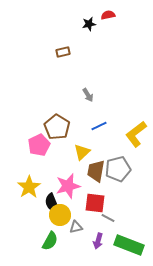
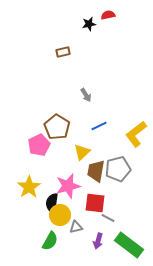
gray arrow: moved 2 px left
black semicircle: rotated 30 degrees clockwise
green rectangle: rotated 16 degrees clockwise
